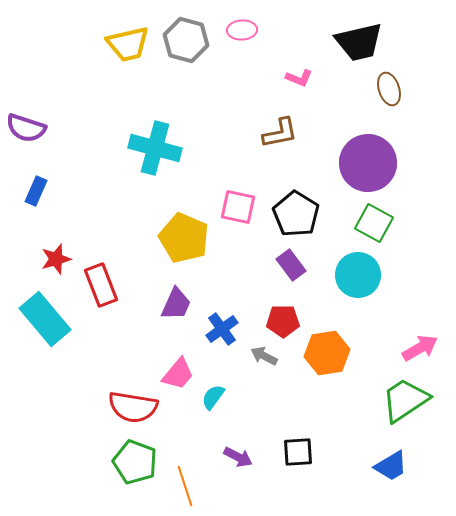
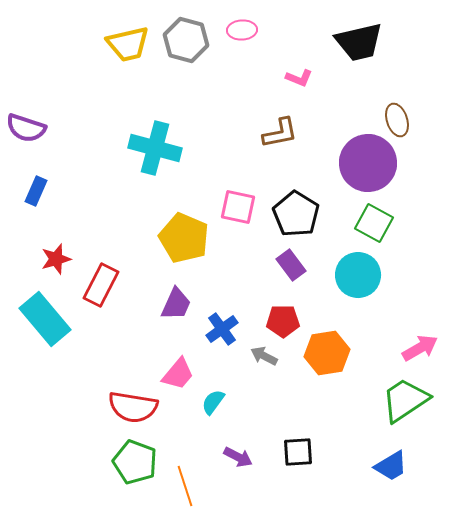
brown ellipse: moved 8 px right, 31 px down
red rectangle: rotated 48 degrees clockwise
cyan semicircle: moved 5 px down
